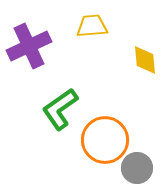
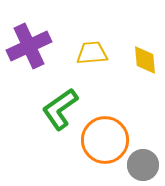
yellow trapezoid: moved 27 px down
gray circle: moved 6 px right, 3 px up
